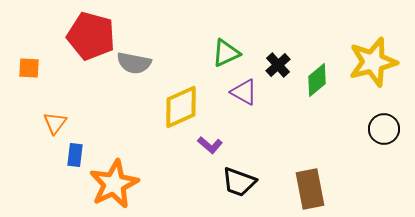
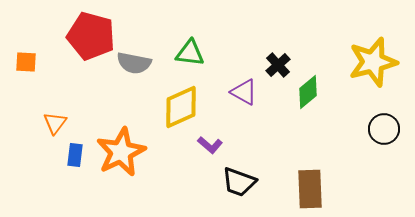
green triangle: moved 36 px left; rotated 32 degrees clockwise
orange square: moved 3 px left, 6 px up
green diamond: moved 9 px left, 12 px down
orange star: moved 7 px right, 32 px up
brown rectangle: rotated 9 degrees clockwise
